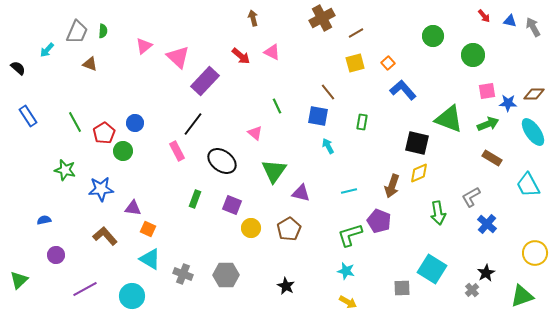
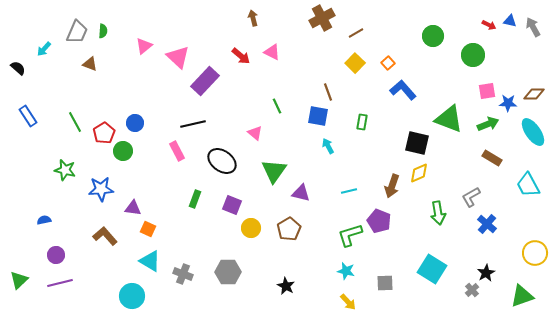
red arrow at (484, 16): moved 5 px right, 9 px down; rotated 24 degrees counterclockwise
cyan arrow at (47, 50): moved 3 px left, 1 px up
yellow square at (355, 63): rotated 30 degrees counterclockwise
brown line at (328, 92): rotated 18 degrees clockwise
black line at (193, 124): rotated 40 degrees clockwise
cyan triangle at (150, 259): moved 2 px down
gray hexagon at (226, 275): moved 2 px right, 3 px up
gray square at (402, 288): moved 17 px left, 5 px up
purple line at (85, 289): moved 25 px left, 6 px up; rotated 15 degrees clockwise
yellow arrow at (348, 302): rotated 18 degrees clockwise
